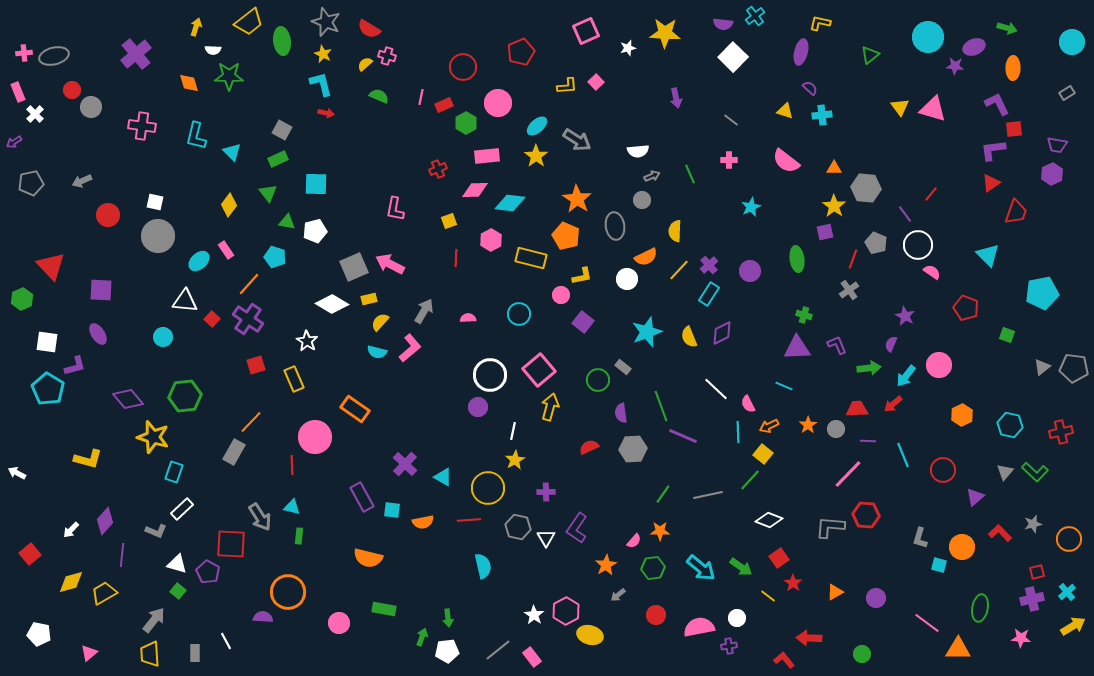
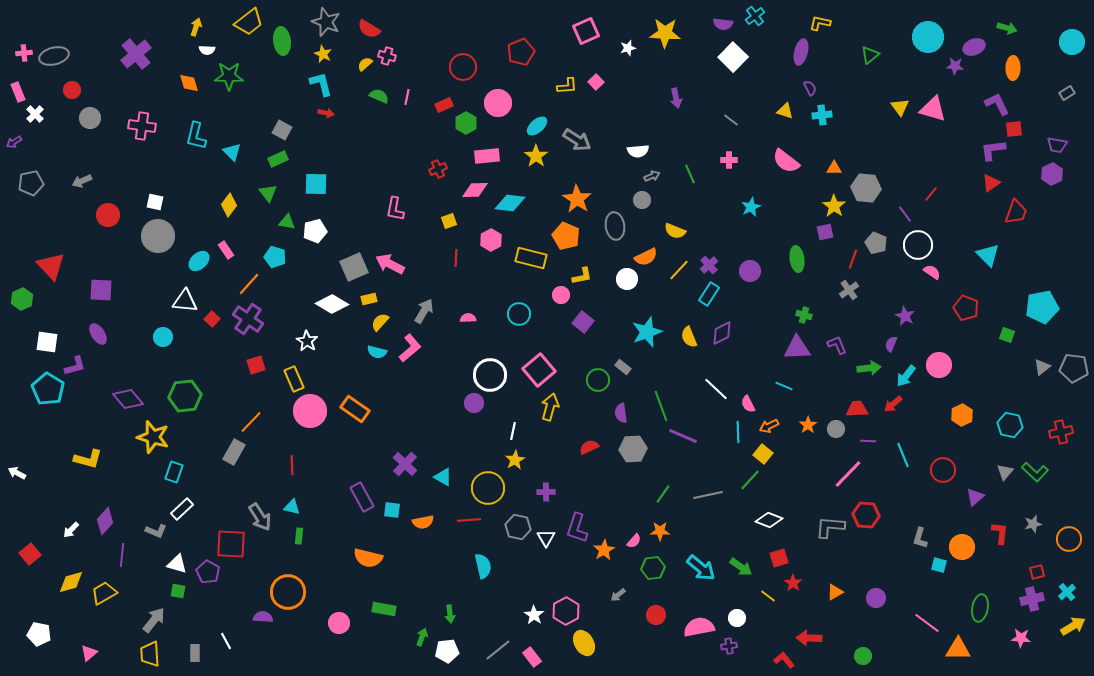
white semicircle at (213, 50): moved 6 px left
purple semicircle at (810, 88): rotated 21 degrees clockwise
pink line at (421, 97): moved 14 px left
gray circle at (91, 107): moved 1 px left, 11 px down
yellow semicircle at (675, 231): rotated 70 degrees counterclockwise
cyan pentagon at (1042, 293): moved 14 px down
purple circle at (478, 407): moved 4 px left, 4 px up
pink circle at (315, 437): moved 5 px left, 26 px up
purple L-shape at (577, 528): rotated 16 degrees counterclockwise
red L-shape at (1000, 533): rotated 50 degrees clockwise
red square at (779, 558): rotated 18 degrees clockwise
orange star at (606, 565): moved 2 px left, 15 px up
green square at (178, 591): rotated 28 degrees counterclockwise
green arrow at (448, 618): moved 2 px right, 4 px up
yellow ellipse at (590, 635): moved 6 px left, 8 px down; rotated 45 degrees clockwise
green circle at (862, 654): moved 1 px right, 2 px down
